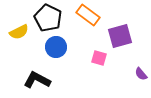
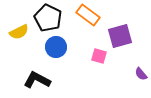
pink square: moved 2 px up
